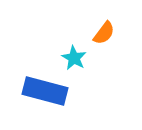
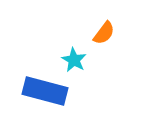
cyan star: moved 2 px down
